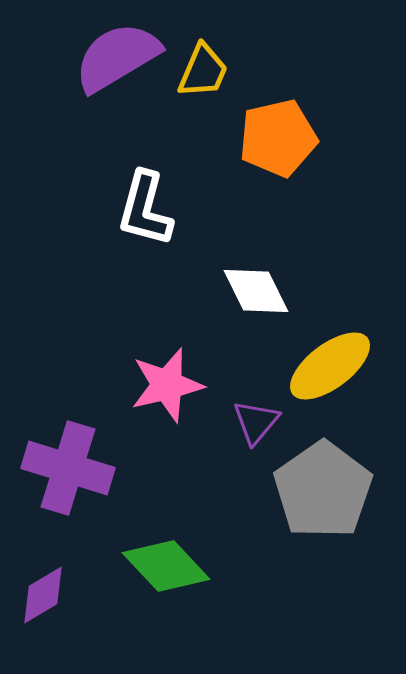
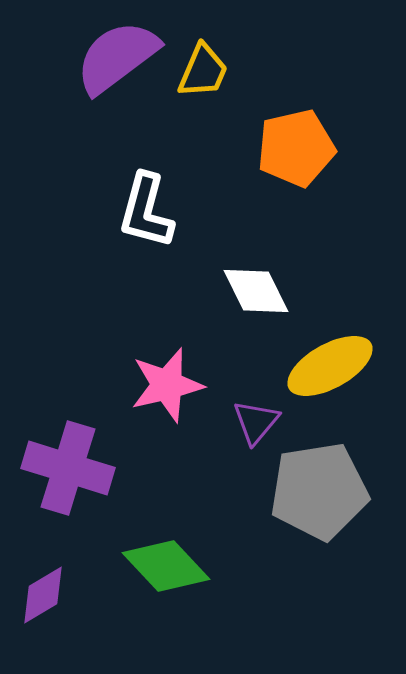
purple semicircle: rotated 6 degrees counterclockwise
orange pentagon: moved 18 px right, 10 px down
white L-shape: moved 1 px right, 2 px down
yellow ellipse: rotated 8 degrees clockwise
gray pentagon: moved 4 px left, 1 px down; rotated 26 degrees clockwise
